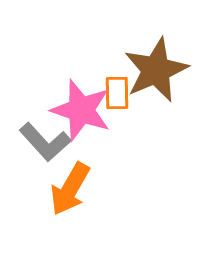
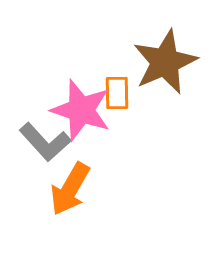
brown star: moved 9 px right, 8 px up
